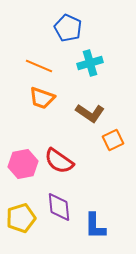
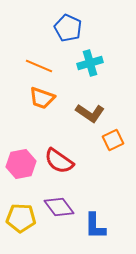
pink hexagon: moved 2 px left
purple diamond: rotated 32 degrees counterclockwise
yellow pentagon: rotated 20 degrees clockwise
